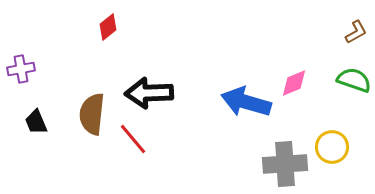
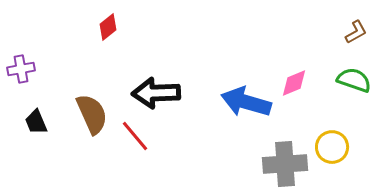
black arrow: moved 7 px right
brown semicircle: rotated 150 degrees clockwise
red line: moved 2 px right, 3 px up
